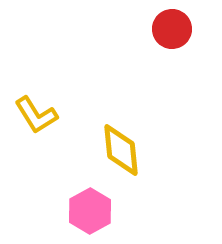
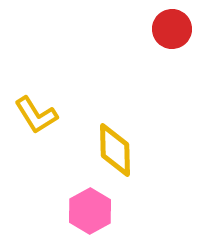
yellow diamond: moved 6 px left; rotated 4 degrees clockwise
